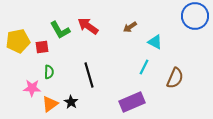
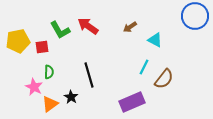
cyan triangle: moved 2 px up
brown semicircle: moved 11 px left, 1 px down; rotated 15 degrees clockwise
pink star: moved 2 px right, 1 px up; rotated 24 degrees clockwise
black star: moved 5 px up
